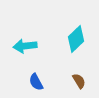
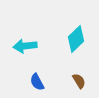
blue semicircle: moved 1 px right
